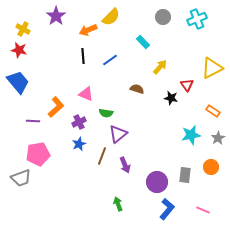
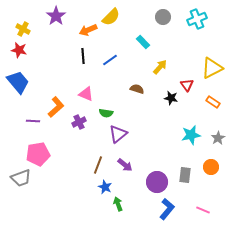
orange rectangle: moved 9 px up
blue star: moved 26 px right, 43 px down; rotated 24 degrees counterclockwise
brown line: moved 4 px left, 9 px down
purple arrow: rotated 28 degrees counterclockwise
